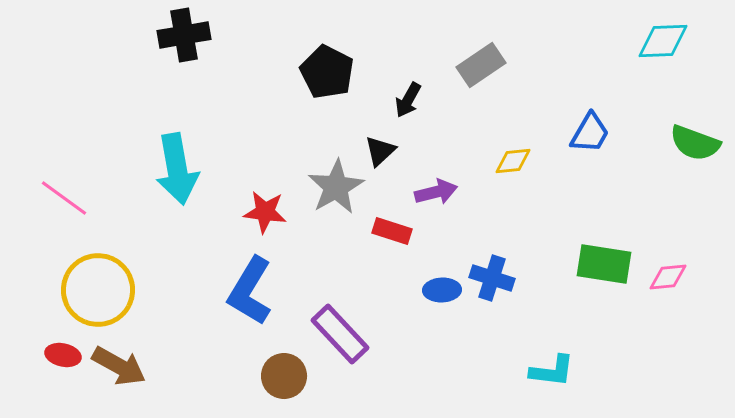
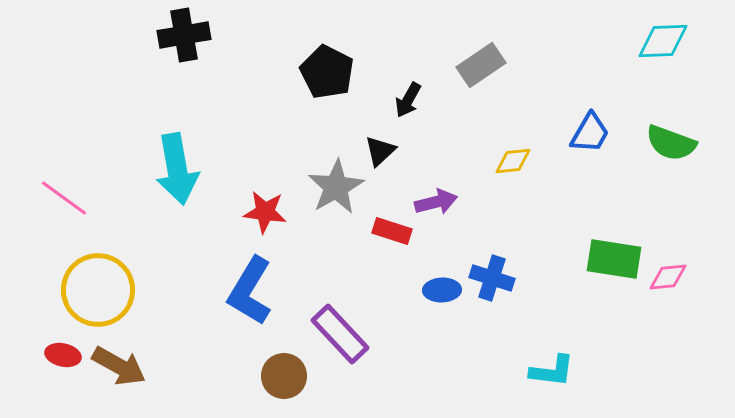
green semicircle: moved 24 px left
purple arrow: moved 10 px down
green rectangle: moved 10 px right, 5 px up
